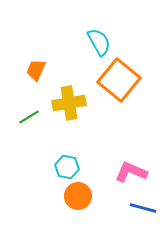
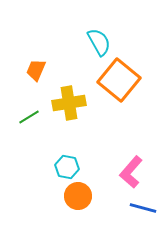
pink L-shape: rotated 72 degrees counterclockwise
